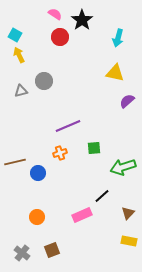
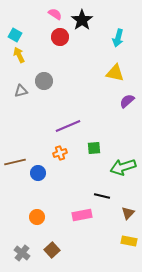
black line: rotated 56 degrees clockwise
pink rectangle: rotated 12 degrees clockwise
brown square: rotated 21 degrees counterclockwise
